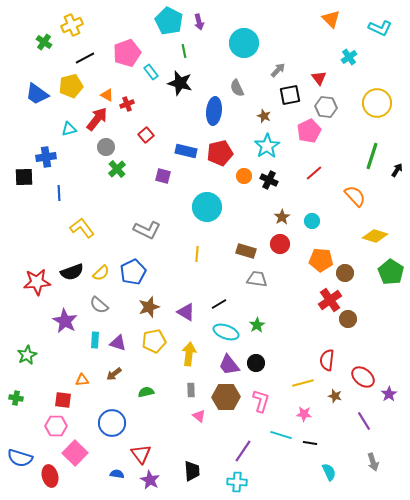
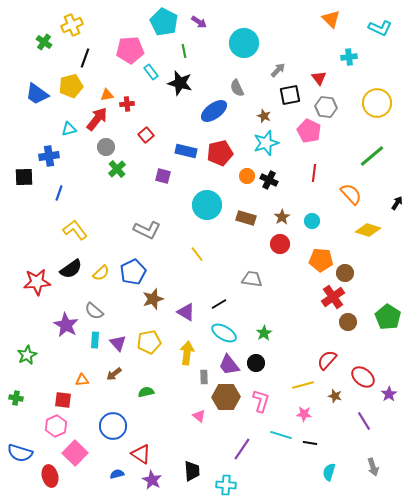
cyan pentagon at (169, 21): moved 5 px left, 1 px down
purple arrow at (199, 22): rotated 42 degrees counterclockwise
pink pentagon at (127, 53): moved 3 px right, 3 px up; rotated 16 degrees clockwise
cyan cross at (349, 57): rotated 28 degrees clockwise
black line at (85, 58): rotated 42 degrees counterclockwise
orange triangle at (107, 95): rotated 40 degrees counterclockwise
red cross at (127, 104): rotated 16 degrees clockwise
blue ellipse at (214, 111): rotated 48 degrees clockwise
pink pentagon at (309, 131): rotated 20 degrees counterclockwise
cyan star at (267, 146): moved 1 px left, 3 px up; rotated 15 degrees clockwise
green line at (372, 156): rotated 32 degrees clockwise
blue cross at (46, 157): moved 3 px right, 1 px up
black arrow at (397, 170): moved 33 px down
red line at (314, 173): rotated 42 degrees counterclockwise
orange circle at (244, 176): moved 3 px right
blue line at (59, 193): rotated 21 degrees clockwise
orange semicircle at (355, 196): moved 4 px left, 2 px up
cyan circle at (207, 207): moved 2 px up
yellow L-shape at (82, 228): moved 7 px left, 2 px down
yellow diamond at (375, 236): moved 7 px left, 6 px up
brown rectangle at (246, 251): moved 33 px up
yellow line at (197, 254): rotated 42 degrees counterclockwise
black semicircle at (72, 272): moved 1 px left, 3 px up; rotated 15 degrees counterclockwise
green pentagon at (391, 272): moved 3 px left, 45 px down
gray trapezoid at (257, 279): moved 5 px left
red cross at (330, 300): moved 3 px right, 3 px up
gray semicircle at (99, 305): moved 5 px left, 6 px down
brown star at (149, 307): moved 4 px right, 8 px up
brown circle at (348, 319): moved 3 px down
purple star at (65, 321): moved 1 px right, 4 px down
green star at (257, 325): moved 7 px right, 8 px down
cyan ellipse at (226, 332): moved 2 px left, 1 px down; rotated 10 degrees clockwise
yellow pentagon at (154, 341): moved 5 px left, 1 px down
purple triangle at (118, 343): rotated 30 degrees clockwise
yellow arrow at (189, 354): moved 2 px left, 1 px up
red semicircle at (327, 360): rotated 35 degrees clockwise
yellow line at (303, 383): moved 2 px down
gray rectangle at (191, 390): moved 13 px right, 13 px up
blue circle at (112, 423): moved 1 px right, 3 px down
pink hexagon at (56, 426): rotated 25 degrees counterclockwise
purple line at (243, 451): moved 1 px left, 2 px up
red triangle at (141, 454): rotated 20 degrees counterclockwise
blue semicircle at (20, 458): moved 5 px up
gray arrow at (373, 462): moved 5 px down
cyan semicircle at (329, 472): rotated 138 degrees counterclockwise
blue semicircle at (117, 474): rotated 24 degrees counterclockwise
purple star at (150, 480): moved 2 px right
cyan cross at (237, 482): moved 11 px left, 3 px down
